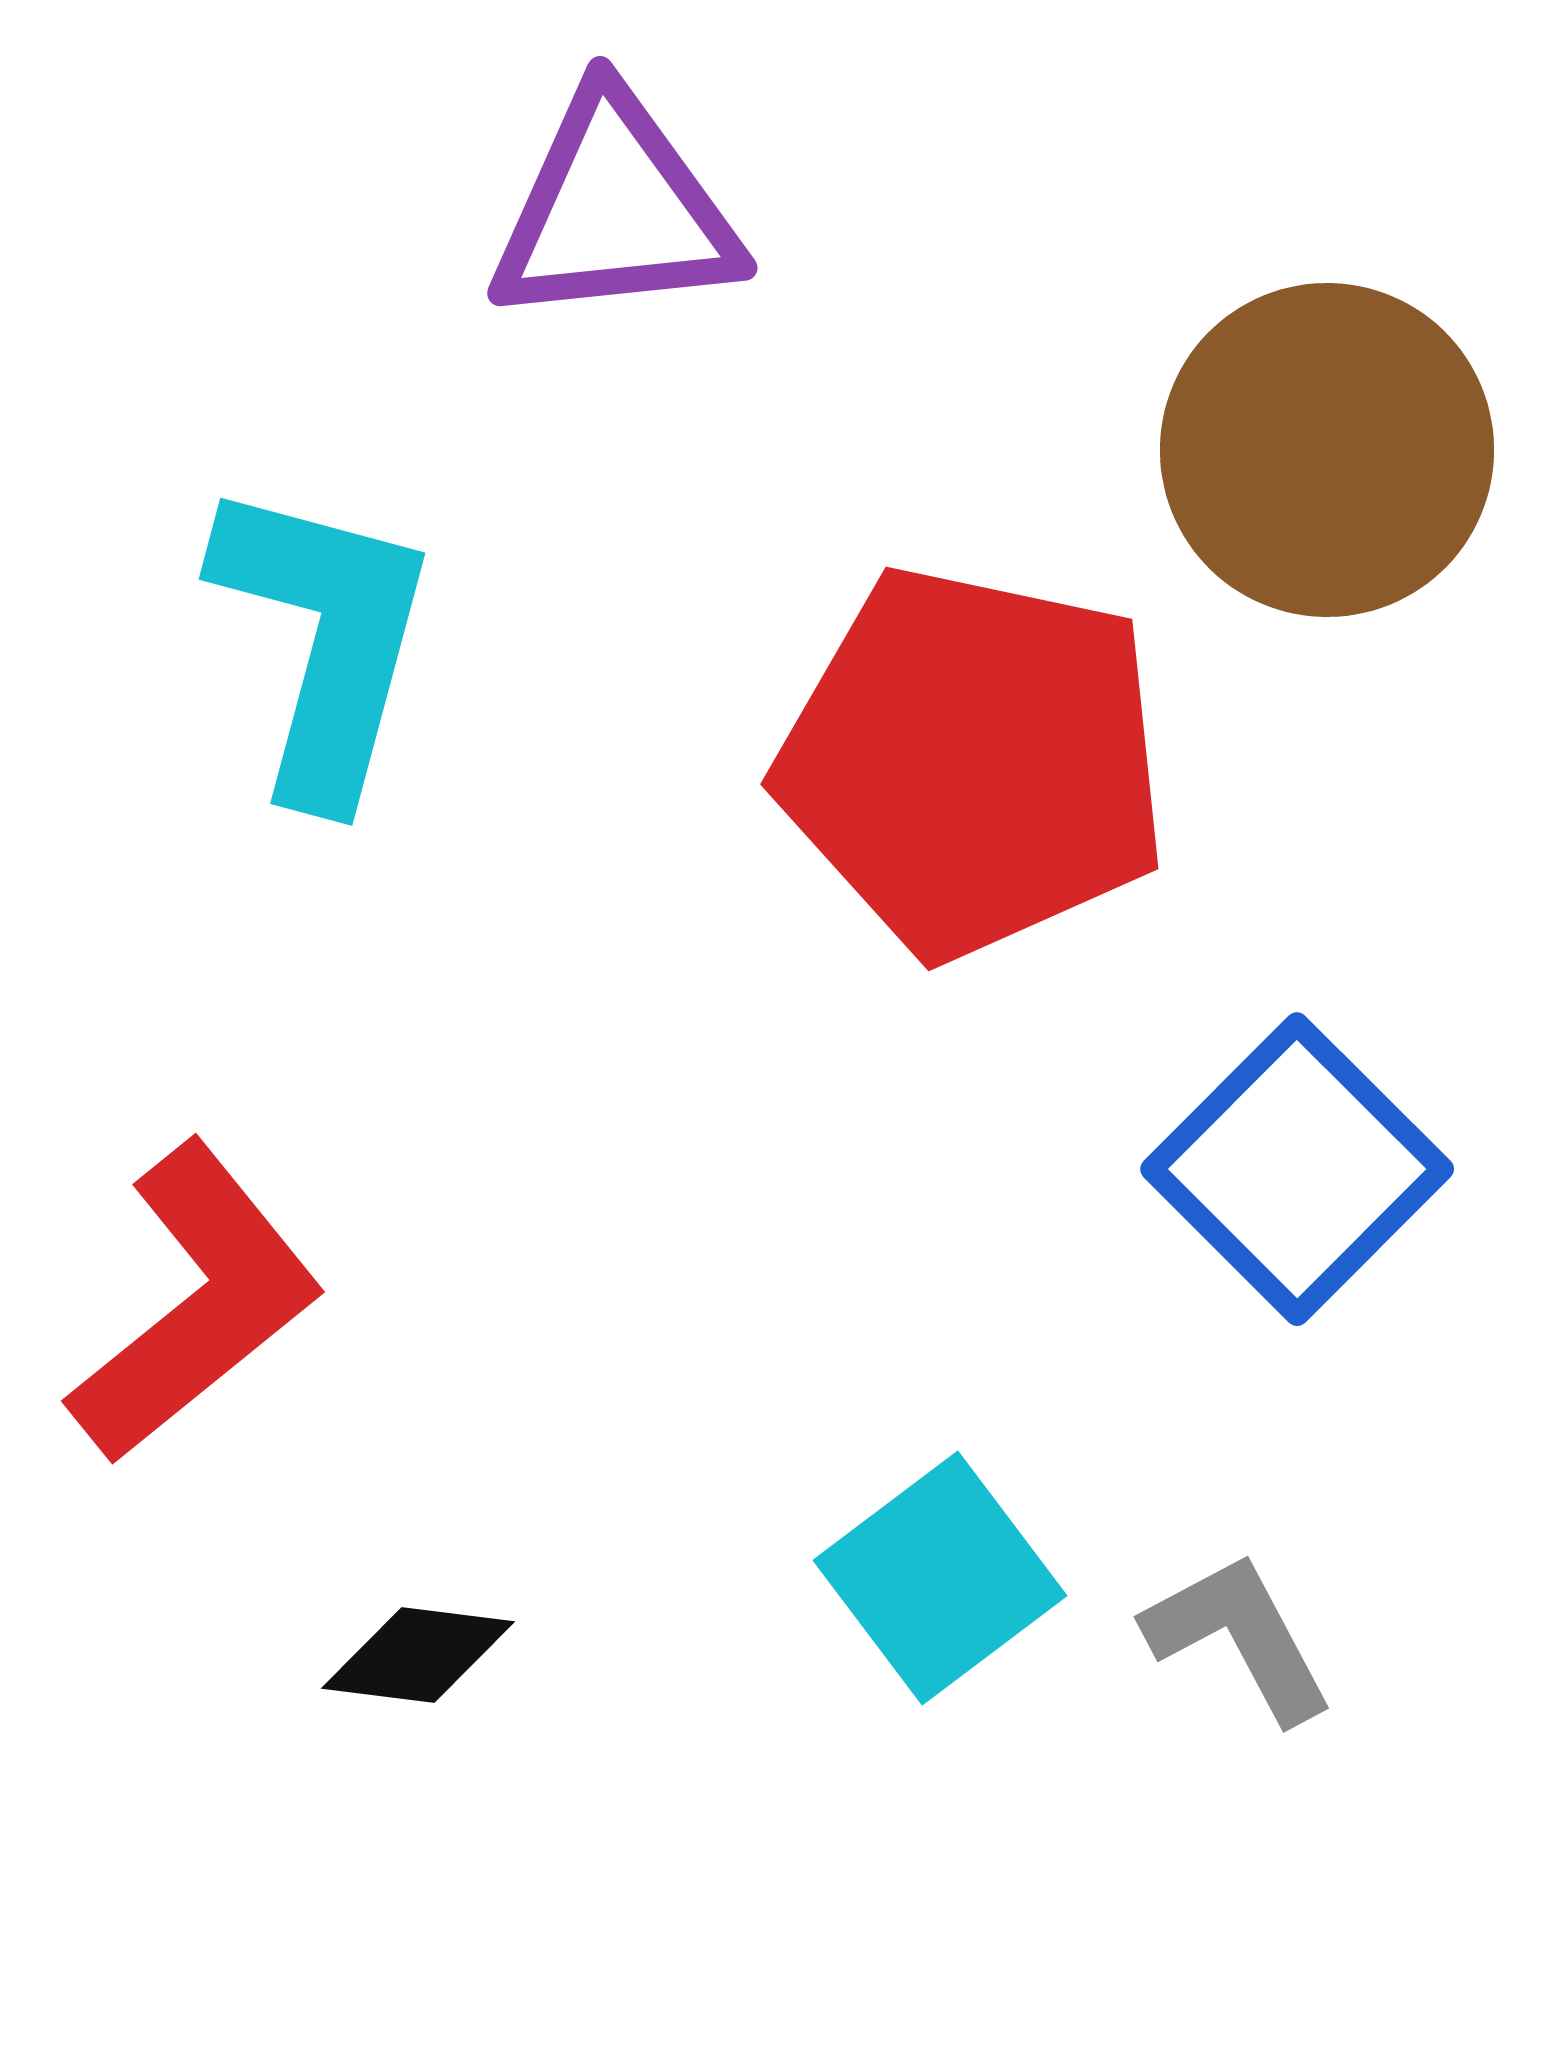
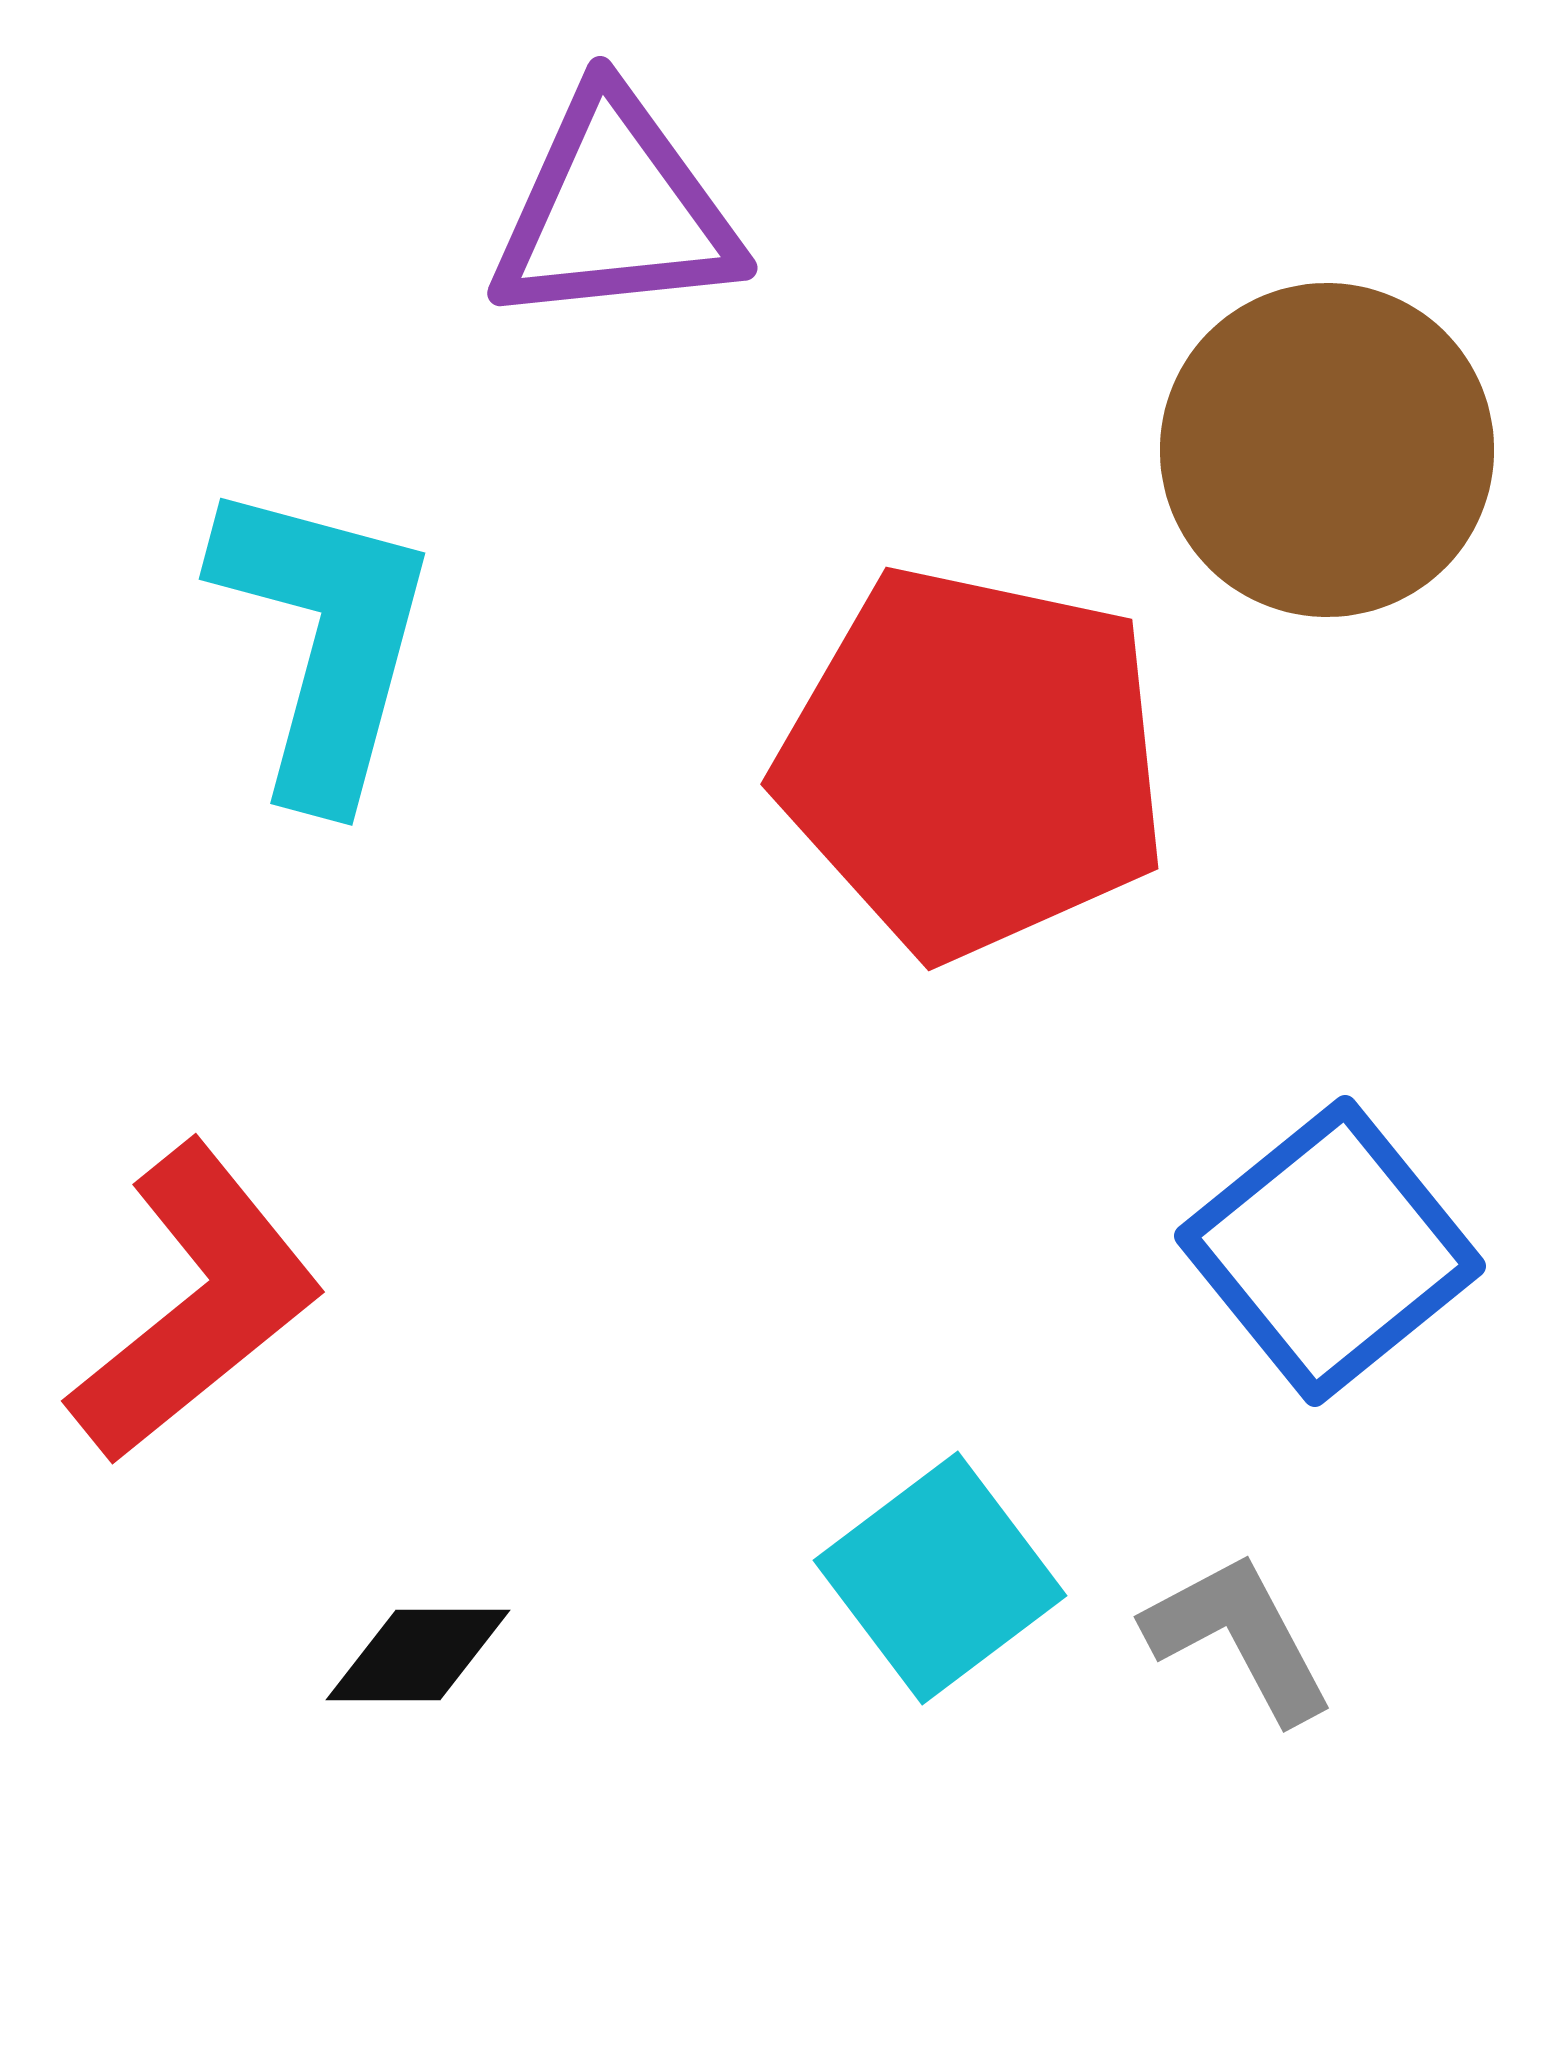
blue square: moved 33 px right, 82 px down; rotated 6 degrees clockwise
black diamond: rotated 7 degrees counterclockwise
